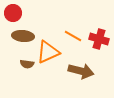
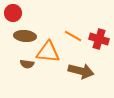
brown ellipse: moved 2 px right
orange triangle: rotated 30 degrees clockwise
